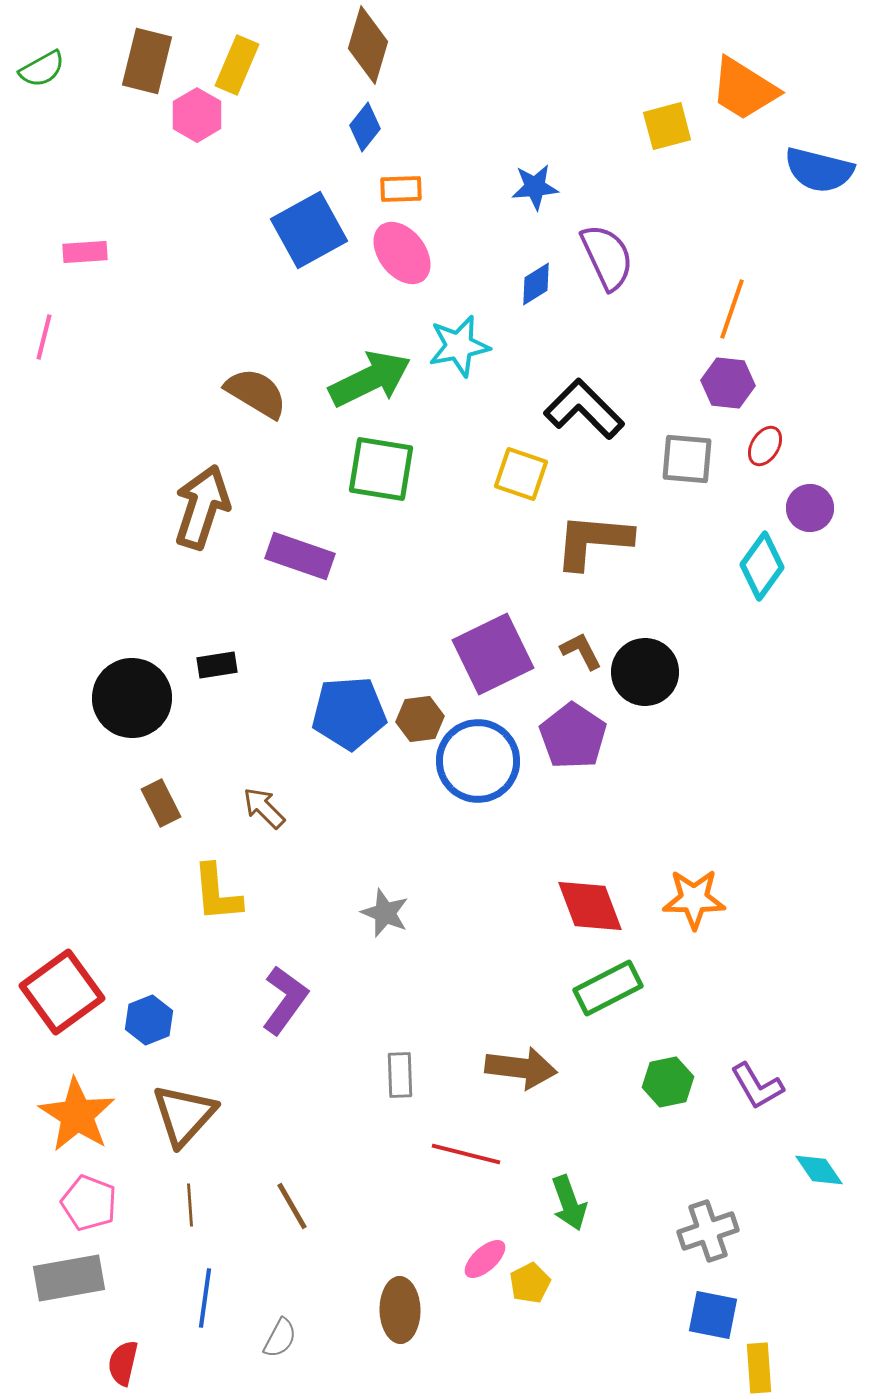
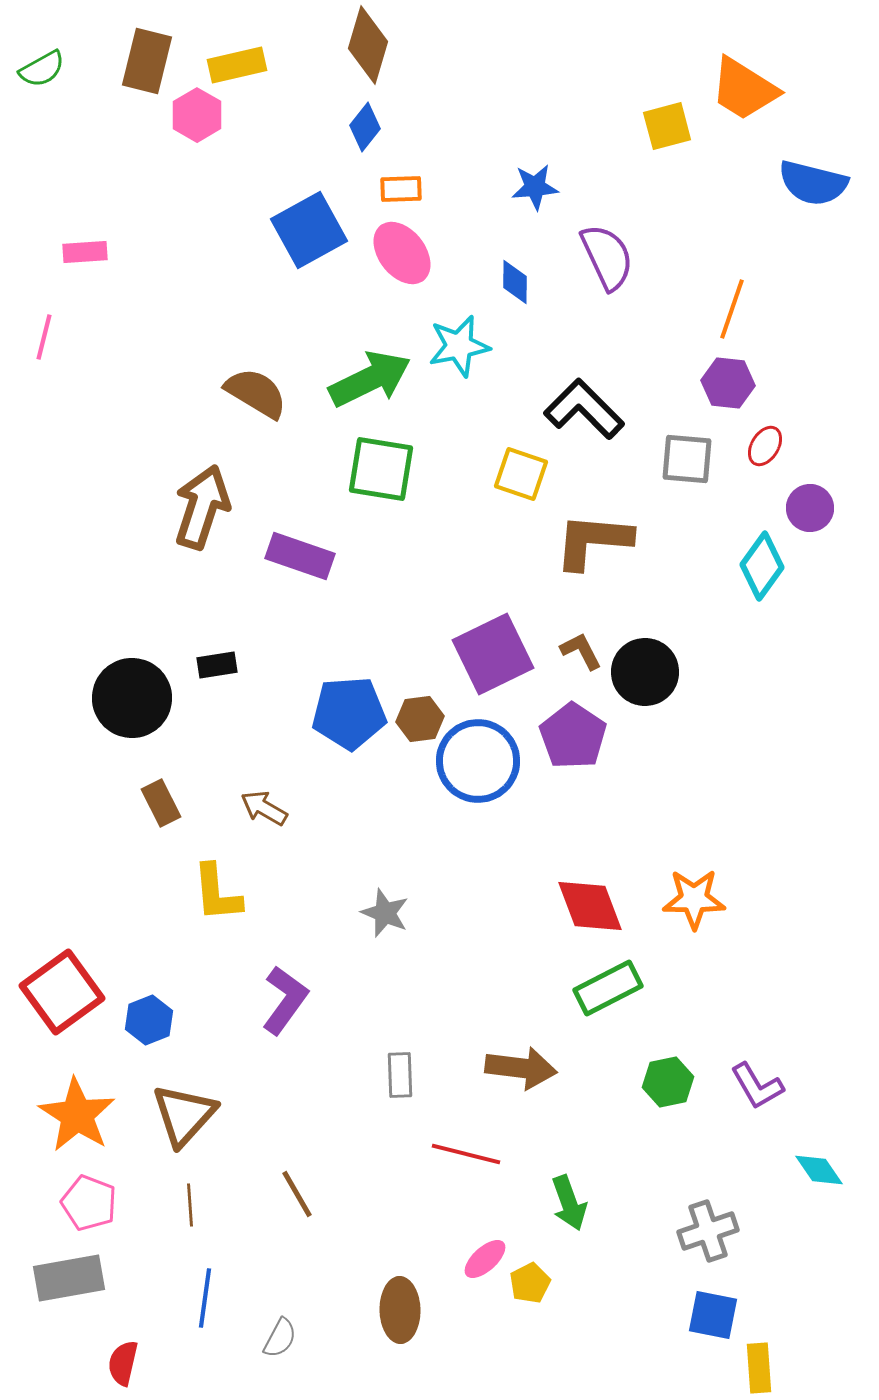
yellow rectangle at (237, 65): rotated 54 degrees clockwise
blue semicircle at (819, 170): moved 6 px left, 13 px down
blue diamond at (536, 284): moved 21 px left, 2 px up; rotated 57 degrees counterclockwise
brown arrow at (264, 808): rotated 15 degrees counterclockwise
brown line at (292, 1206): moved 5 px right, 12 px up
